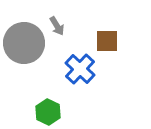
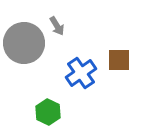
brown square: moved 12 px right, 19 px down
blue cross: moved 1 px right, 4 px down; rotated 12 degrees clockwise
